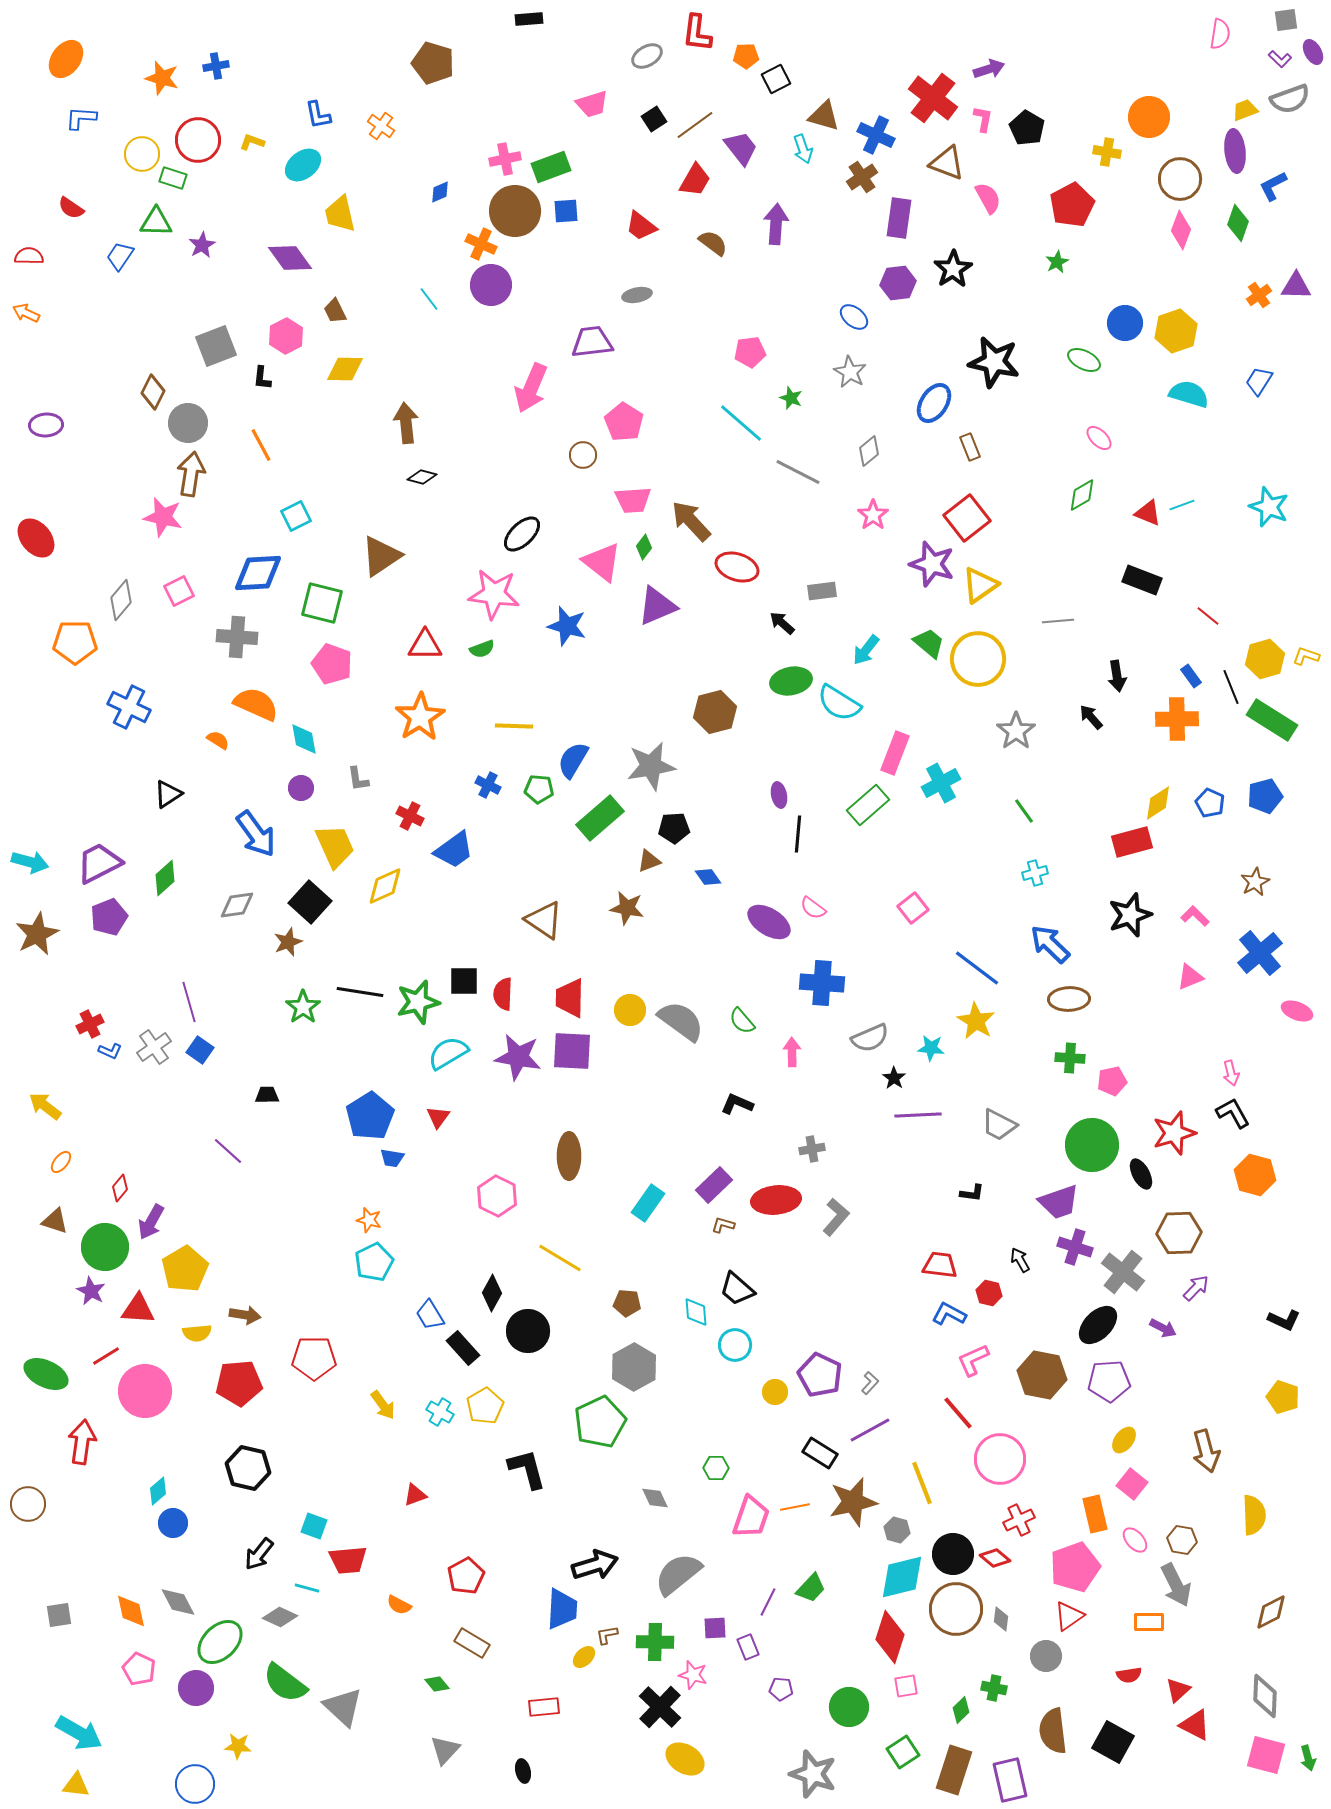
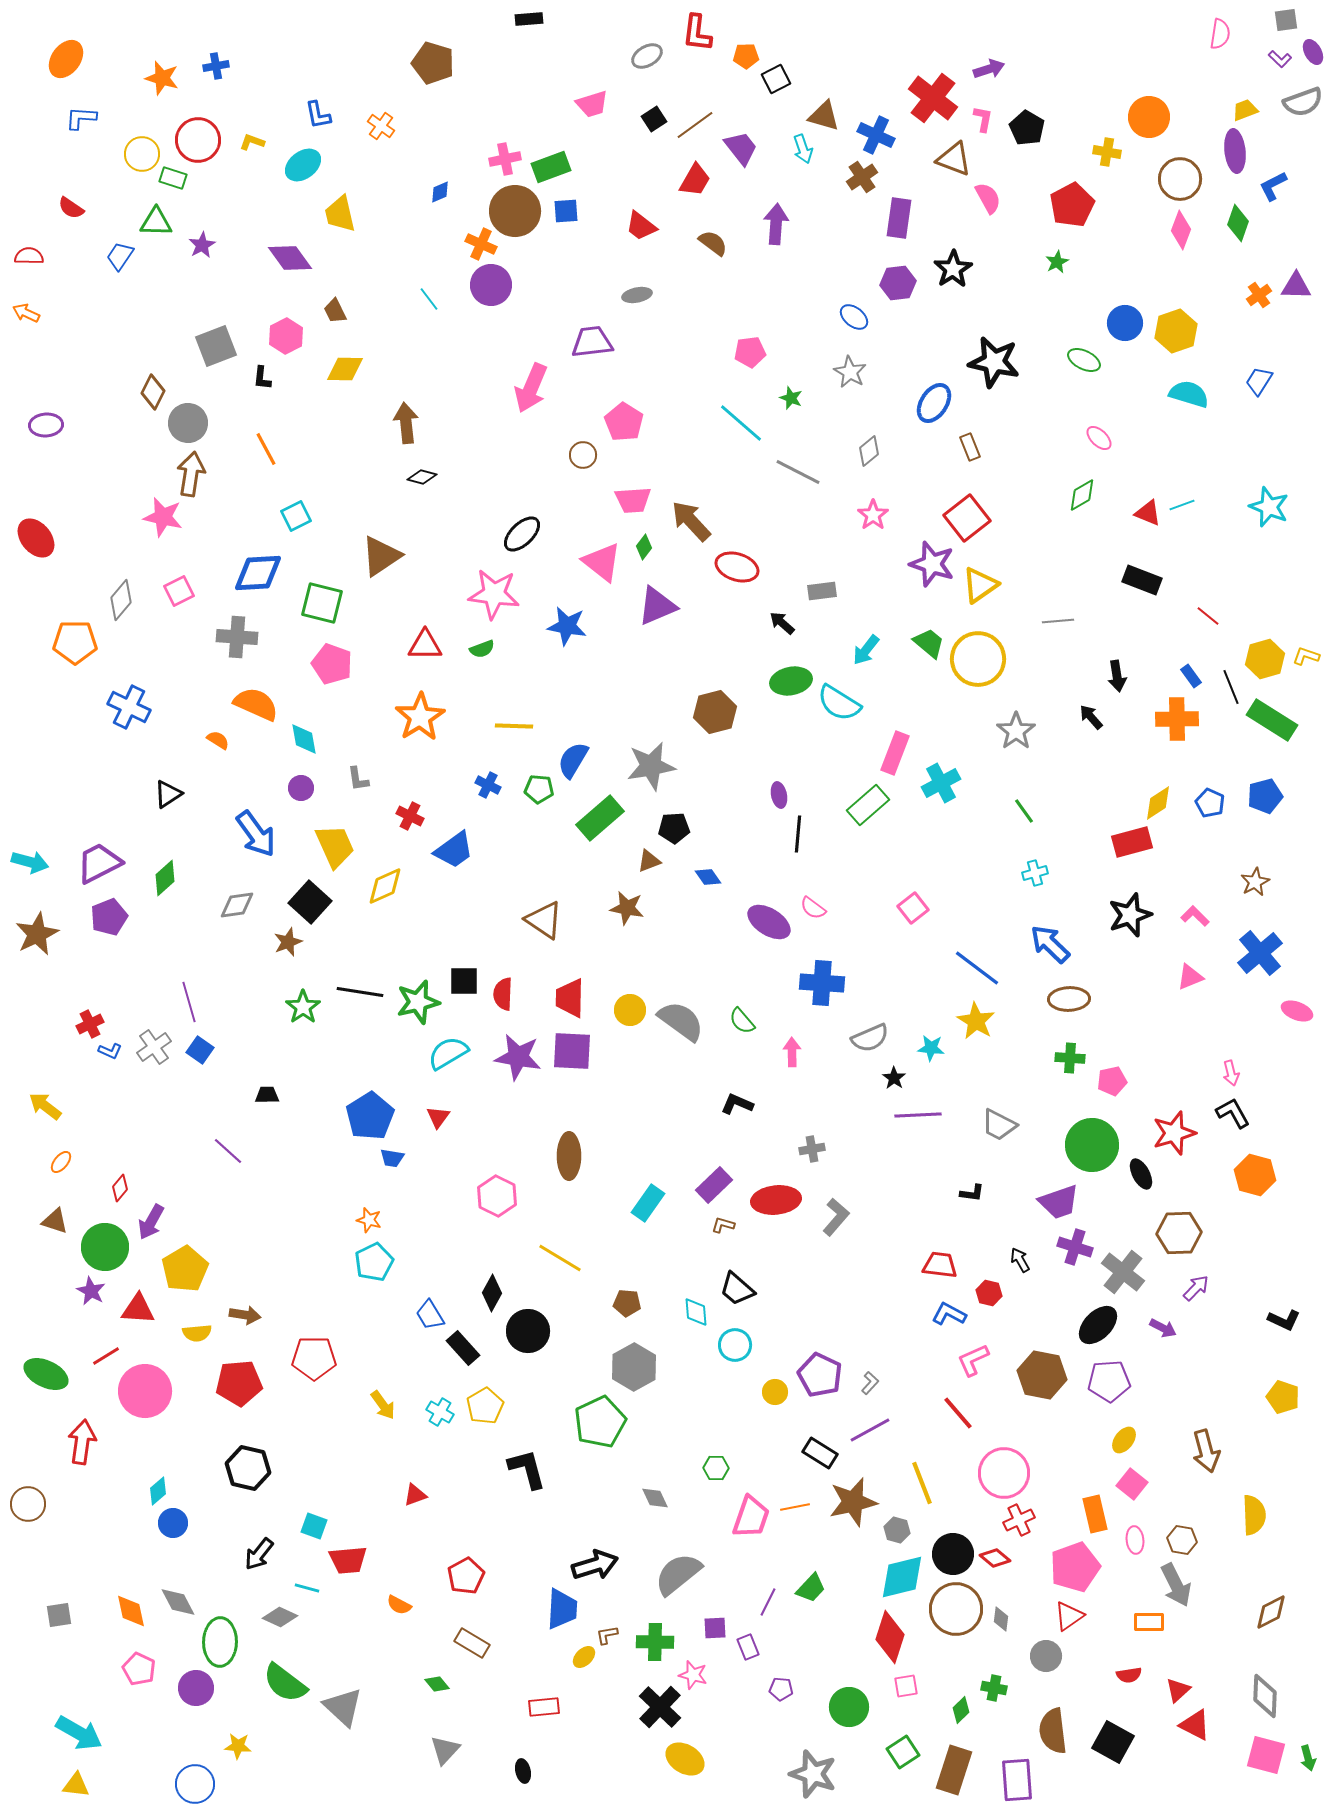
gray semicircle at (1290, 99): moved 13 px right, 3 px down
brown triangle at (947, 163): moved 7 px right, 4 px up
orange line at (261, 445): moved 5 px right, 4 px down
blue star at (567, 626): rotated 6 degrees counterclockwise
pink circle at (1000, 1459): moved 4 px right, 14 px down
pink ellipse at (1135, 1540): rotated 36 degrees clockwise
green ellipse at (220, 1642): rotated 45 degrees counterclockwise
purple rectangle at (1010, 1780): moved 7 px right; rotated 9 degrees clockwise
